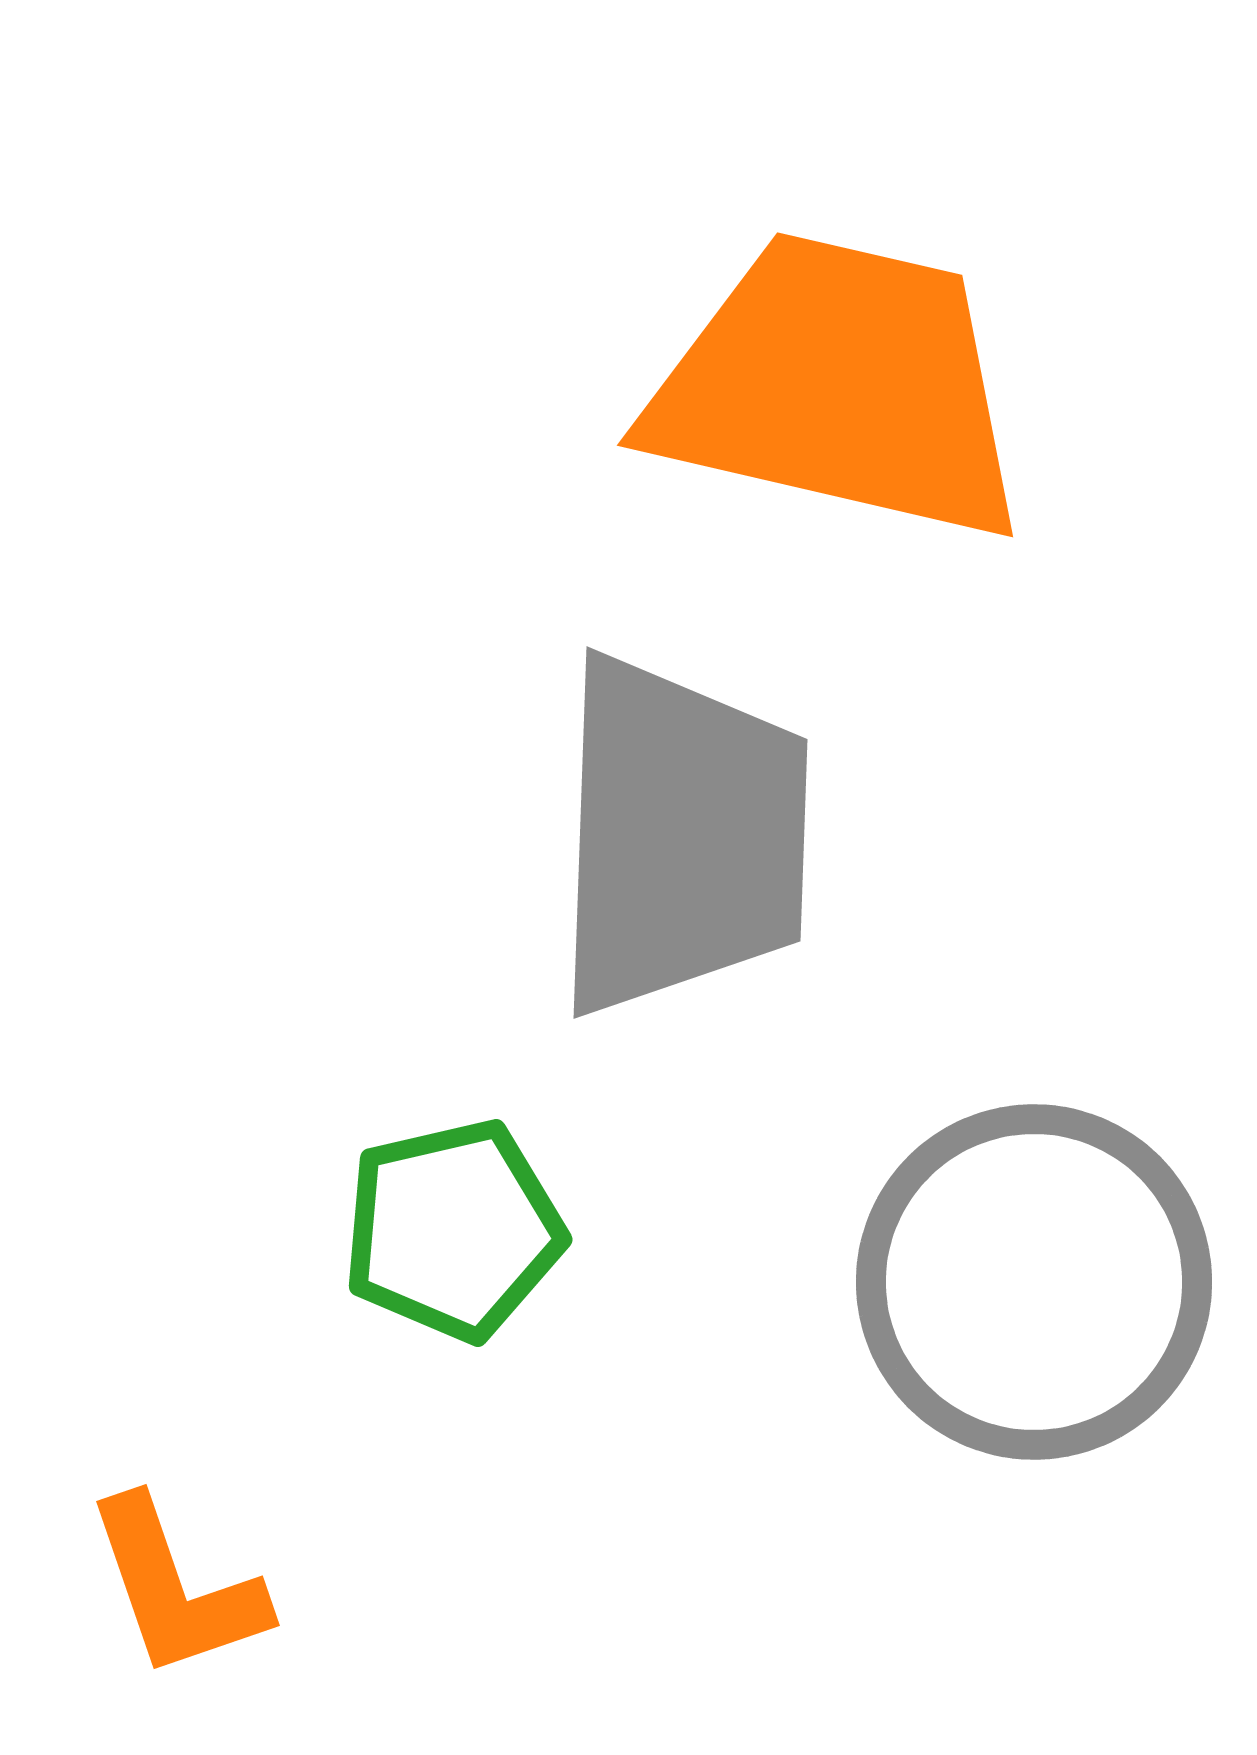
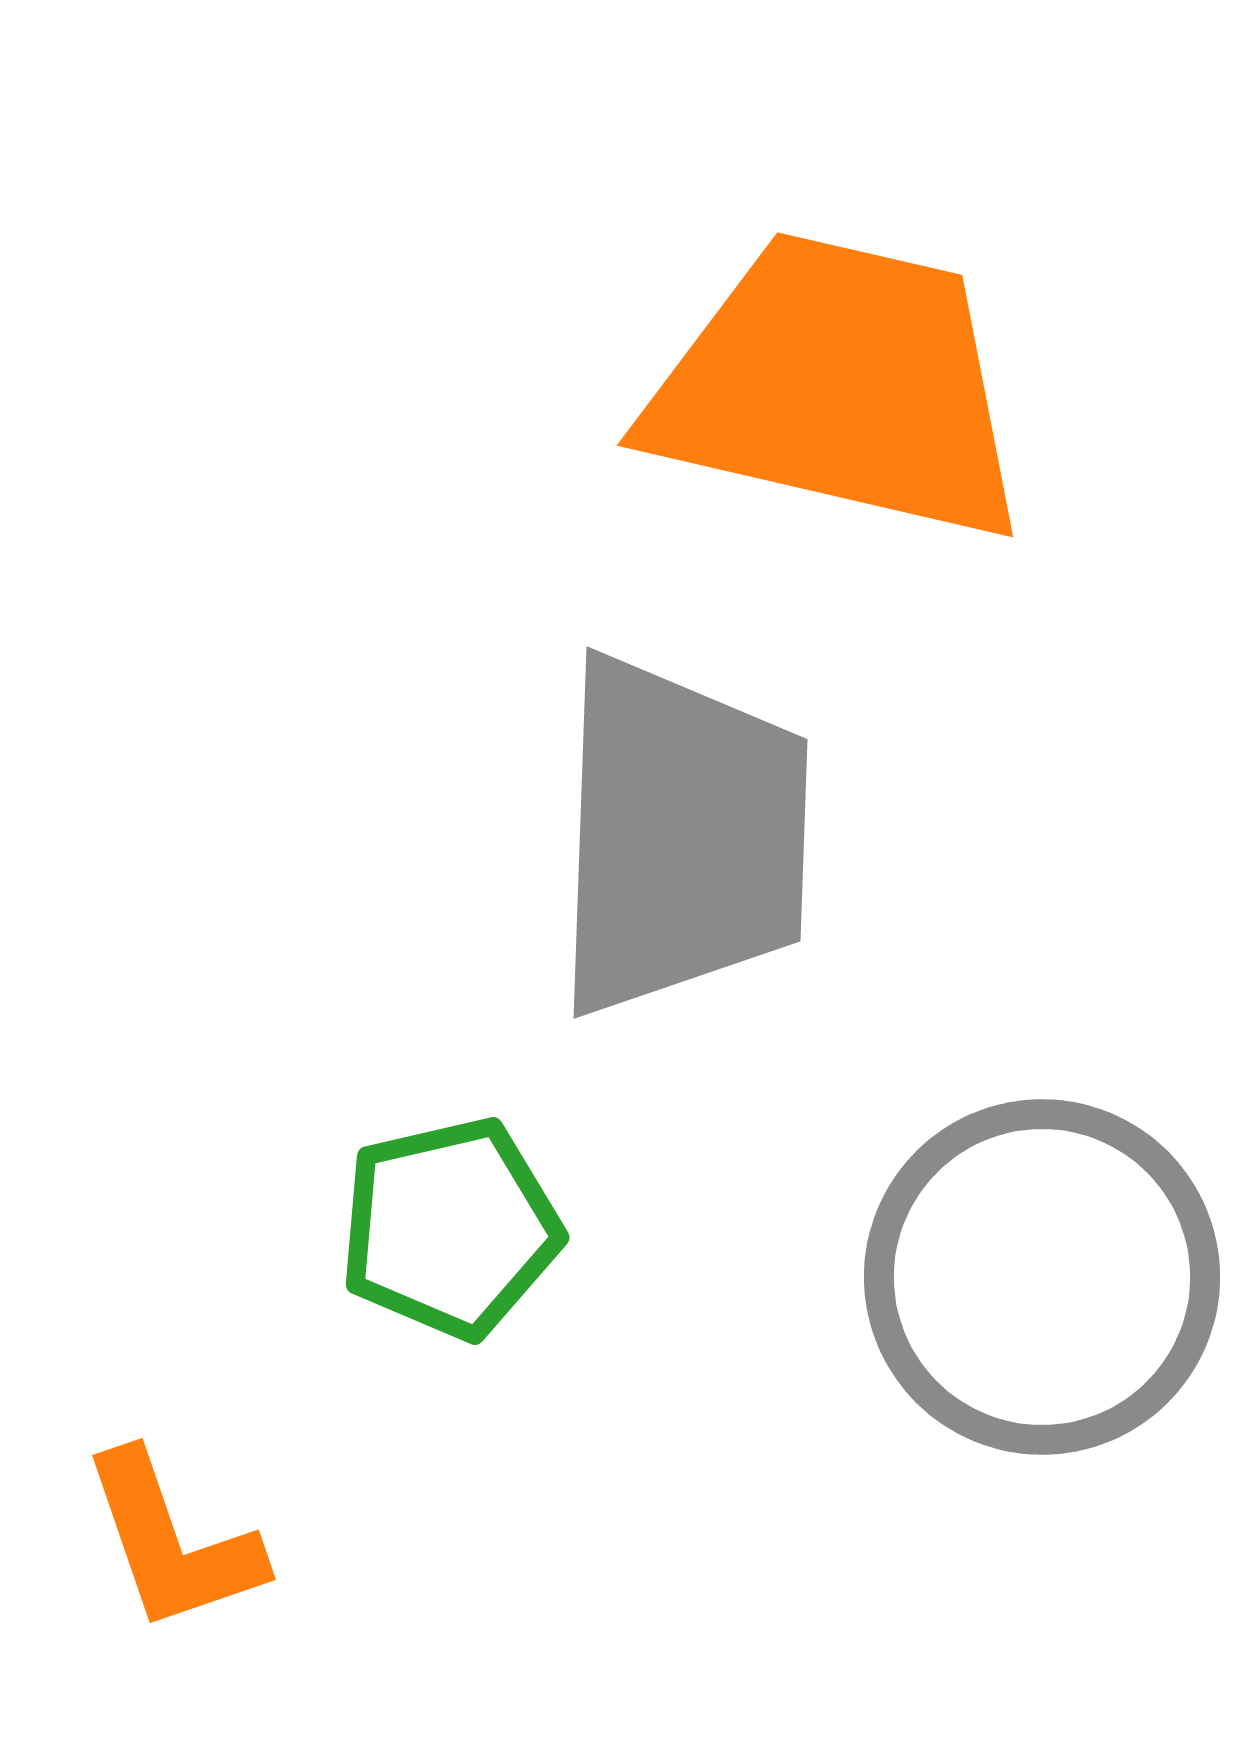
green pentagon: moved 3 px left, 2 px up
gray circle: moved 8 px right, 5 px up
orange L-shape: moved 4 px left, 46 px up
